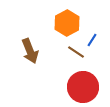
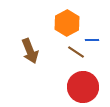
blue line: rotated 56 degrees clockwise
